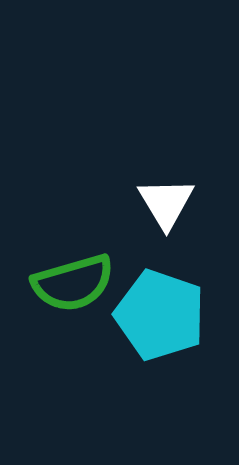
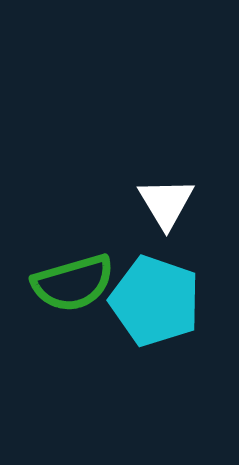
cyan pentagon: moved 5 px left, 14 px up
